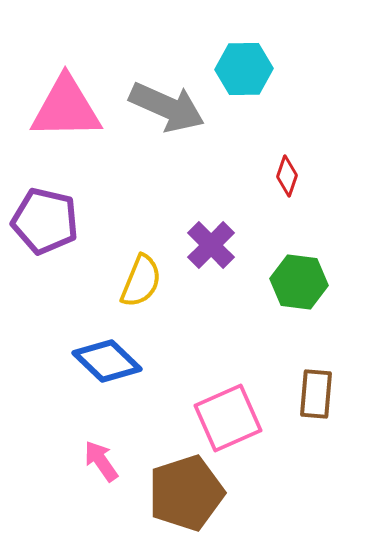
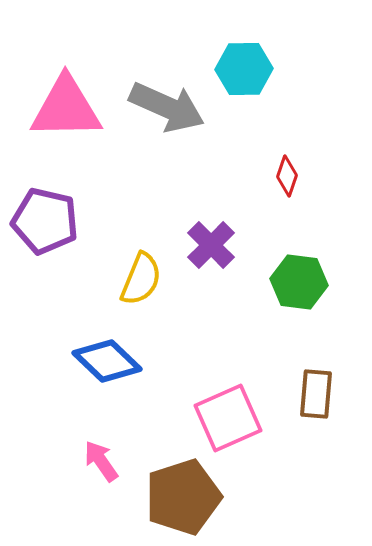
yellow semicircle: moved 2 px up
brown pentagon: moved 3 px left, 4 px down
